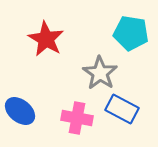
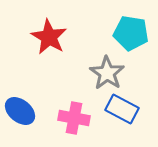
red star: moved 3 px right, 2 px up
gray star: moved 7 px right
pink cross: moved 3 px left
